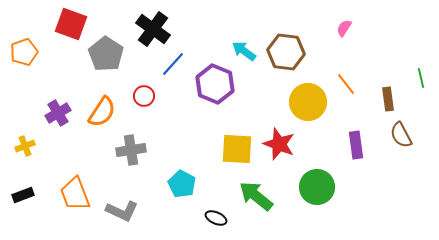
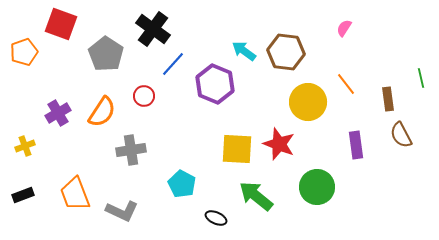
red square: moved 10 px left
